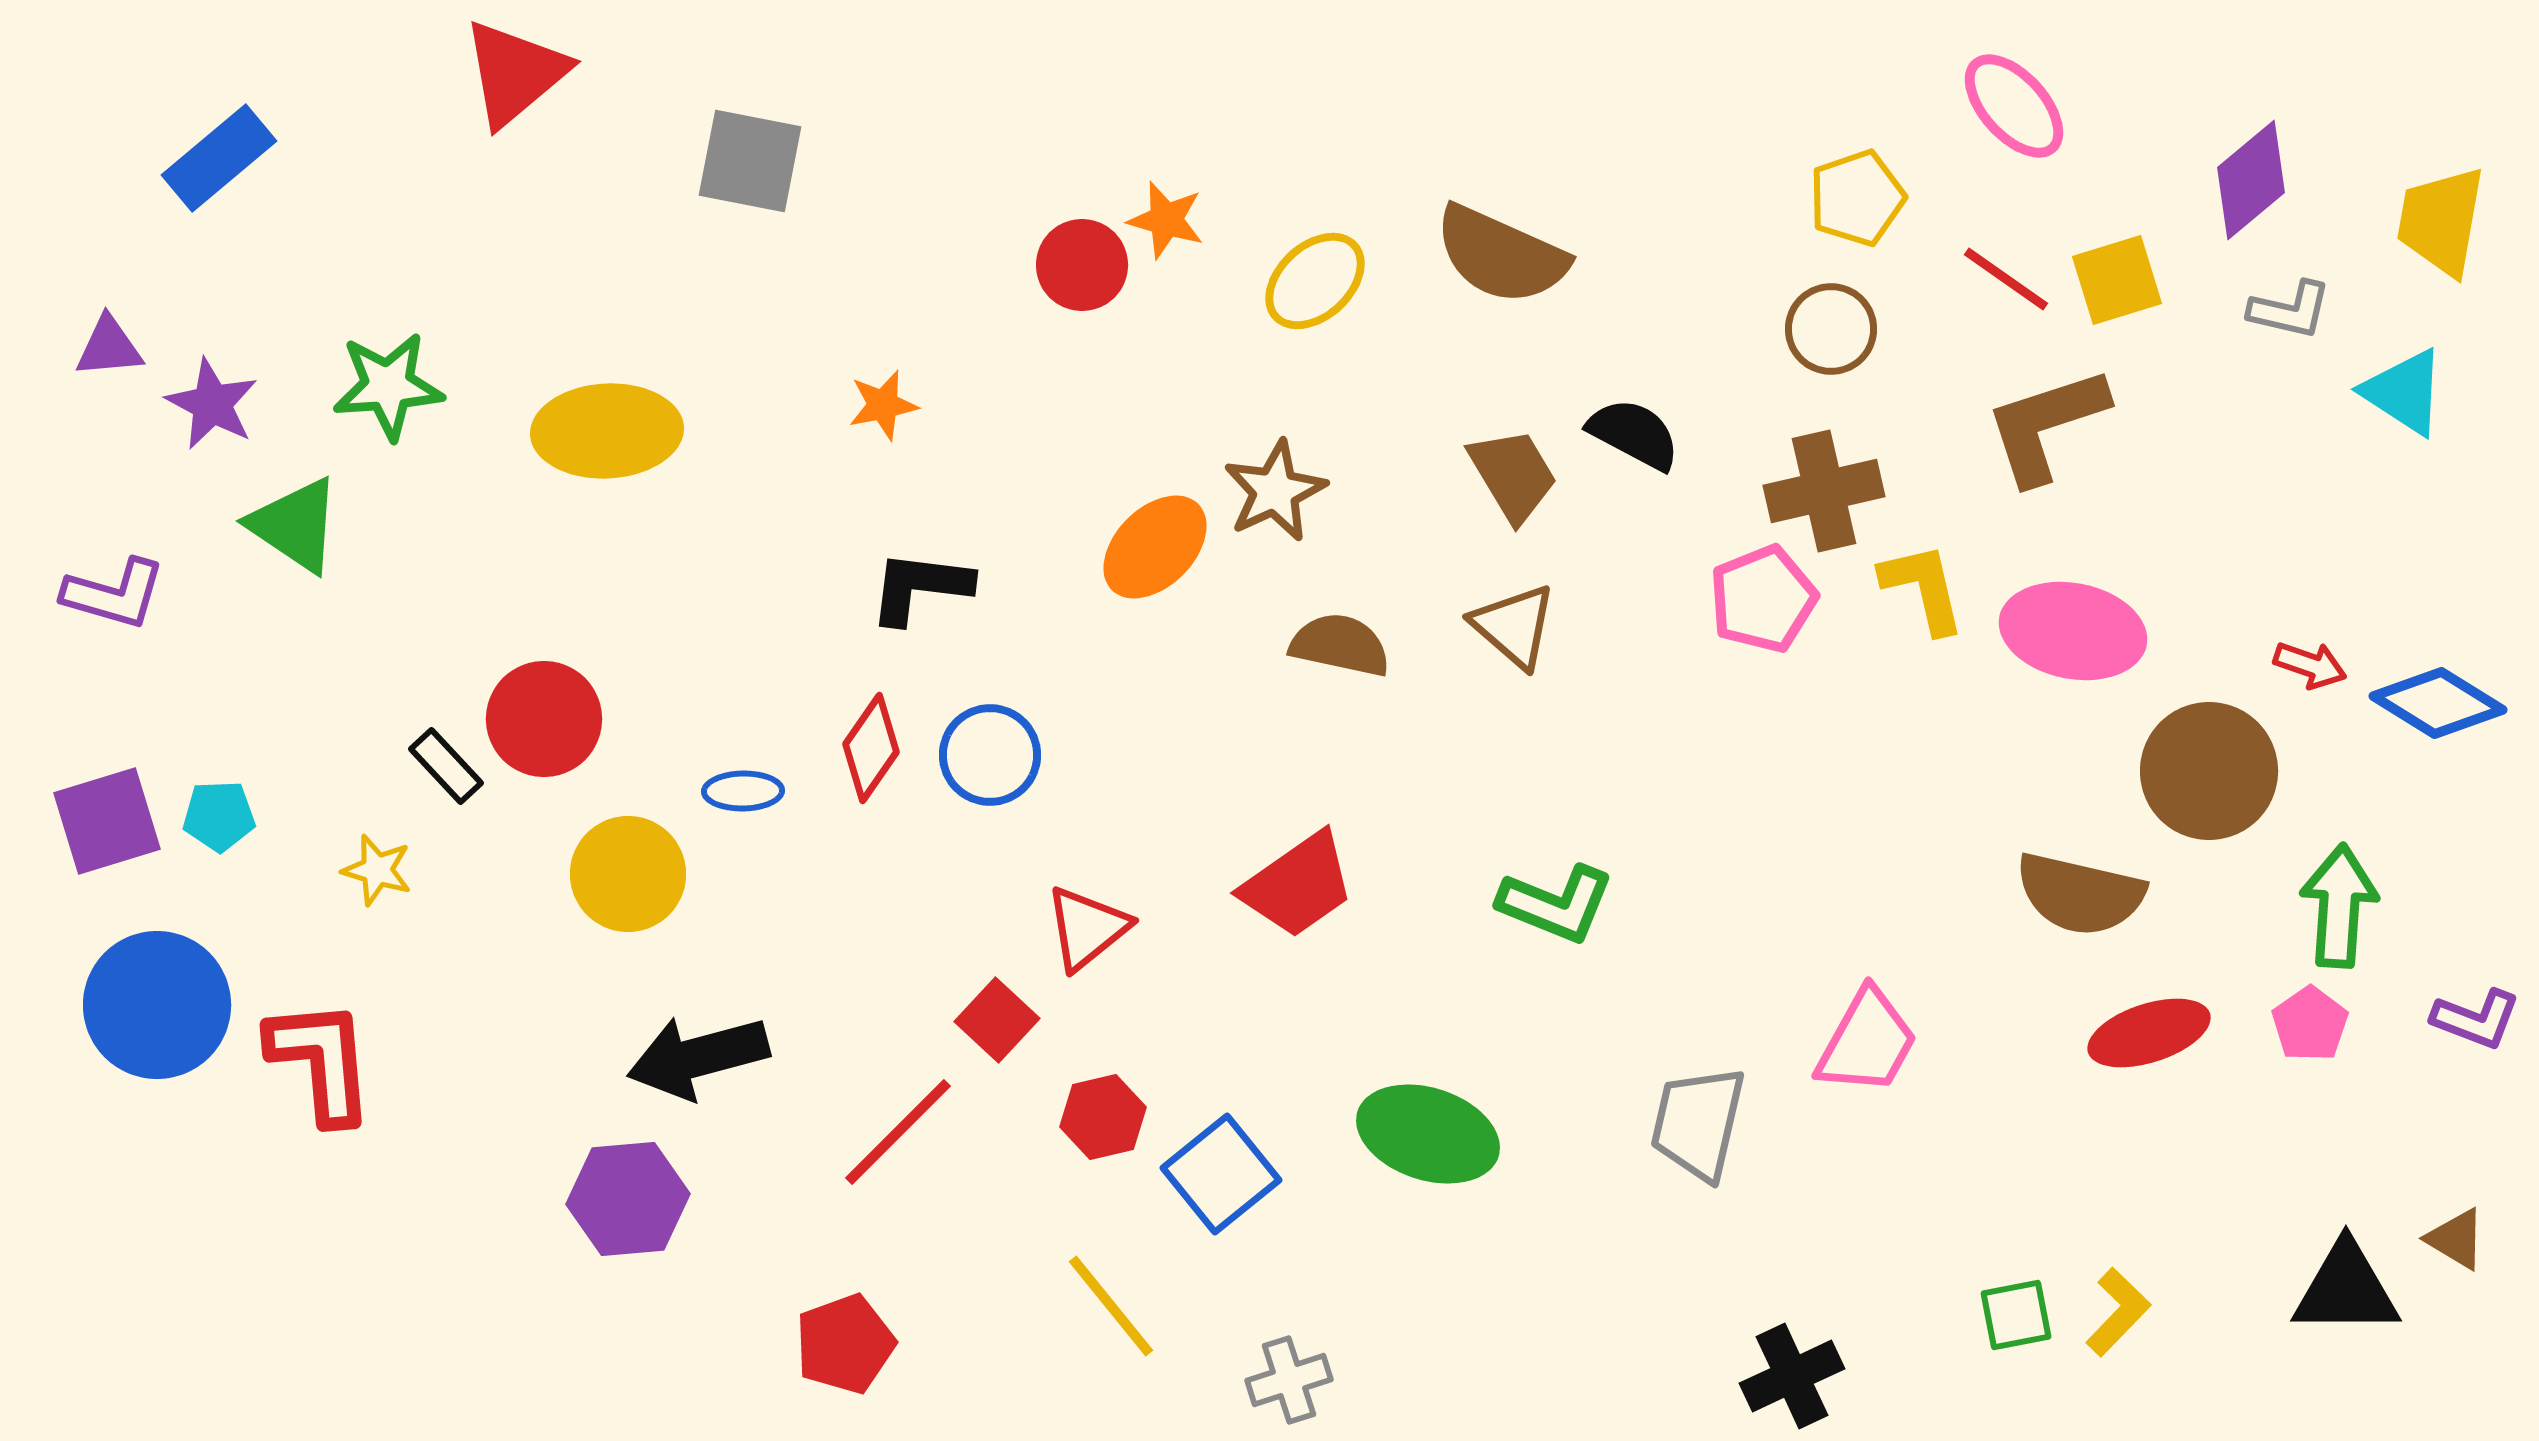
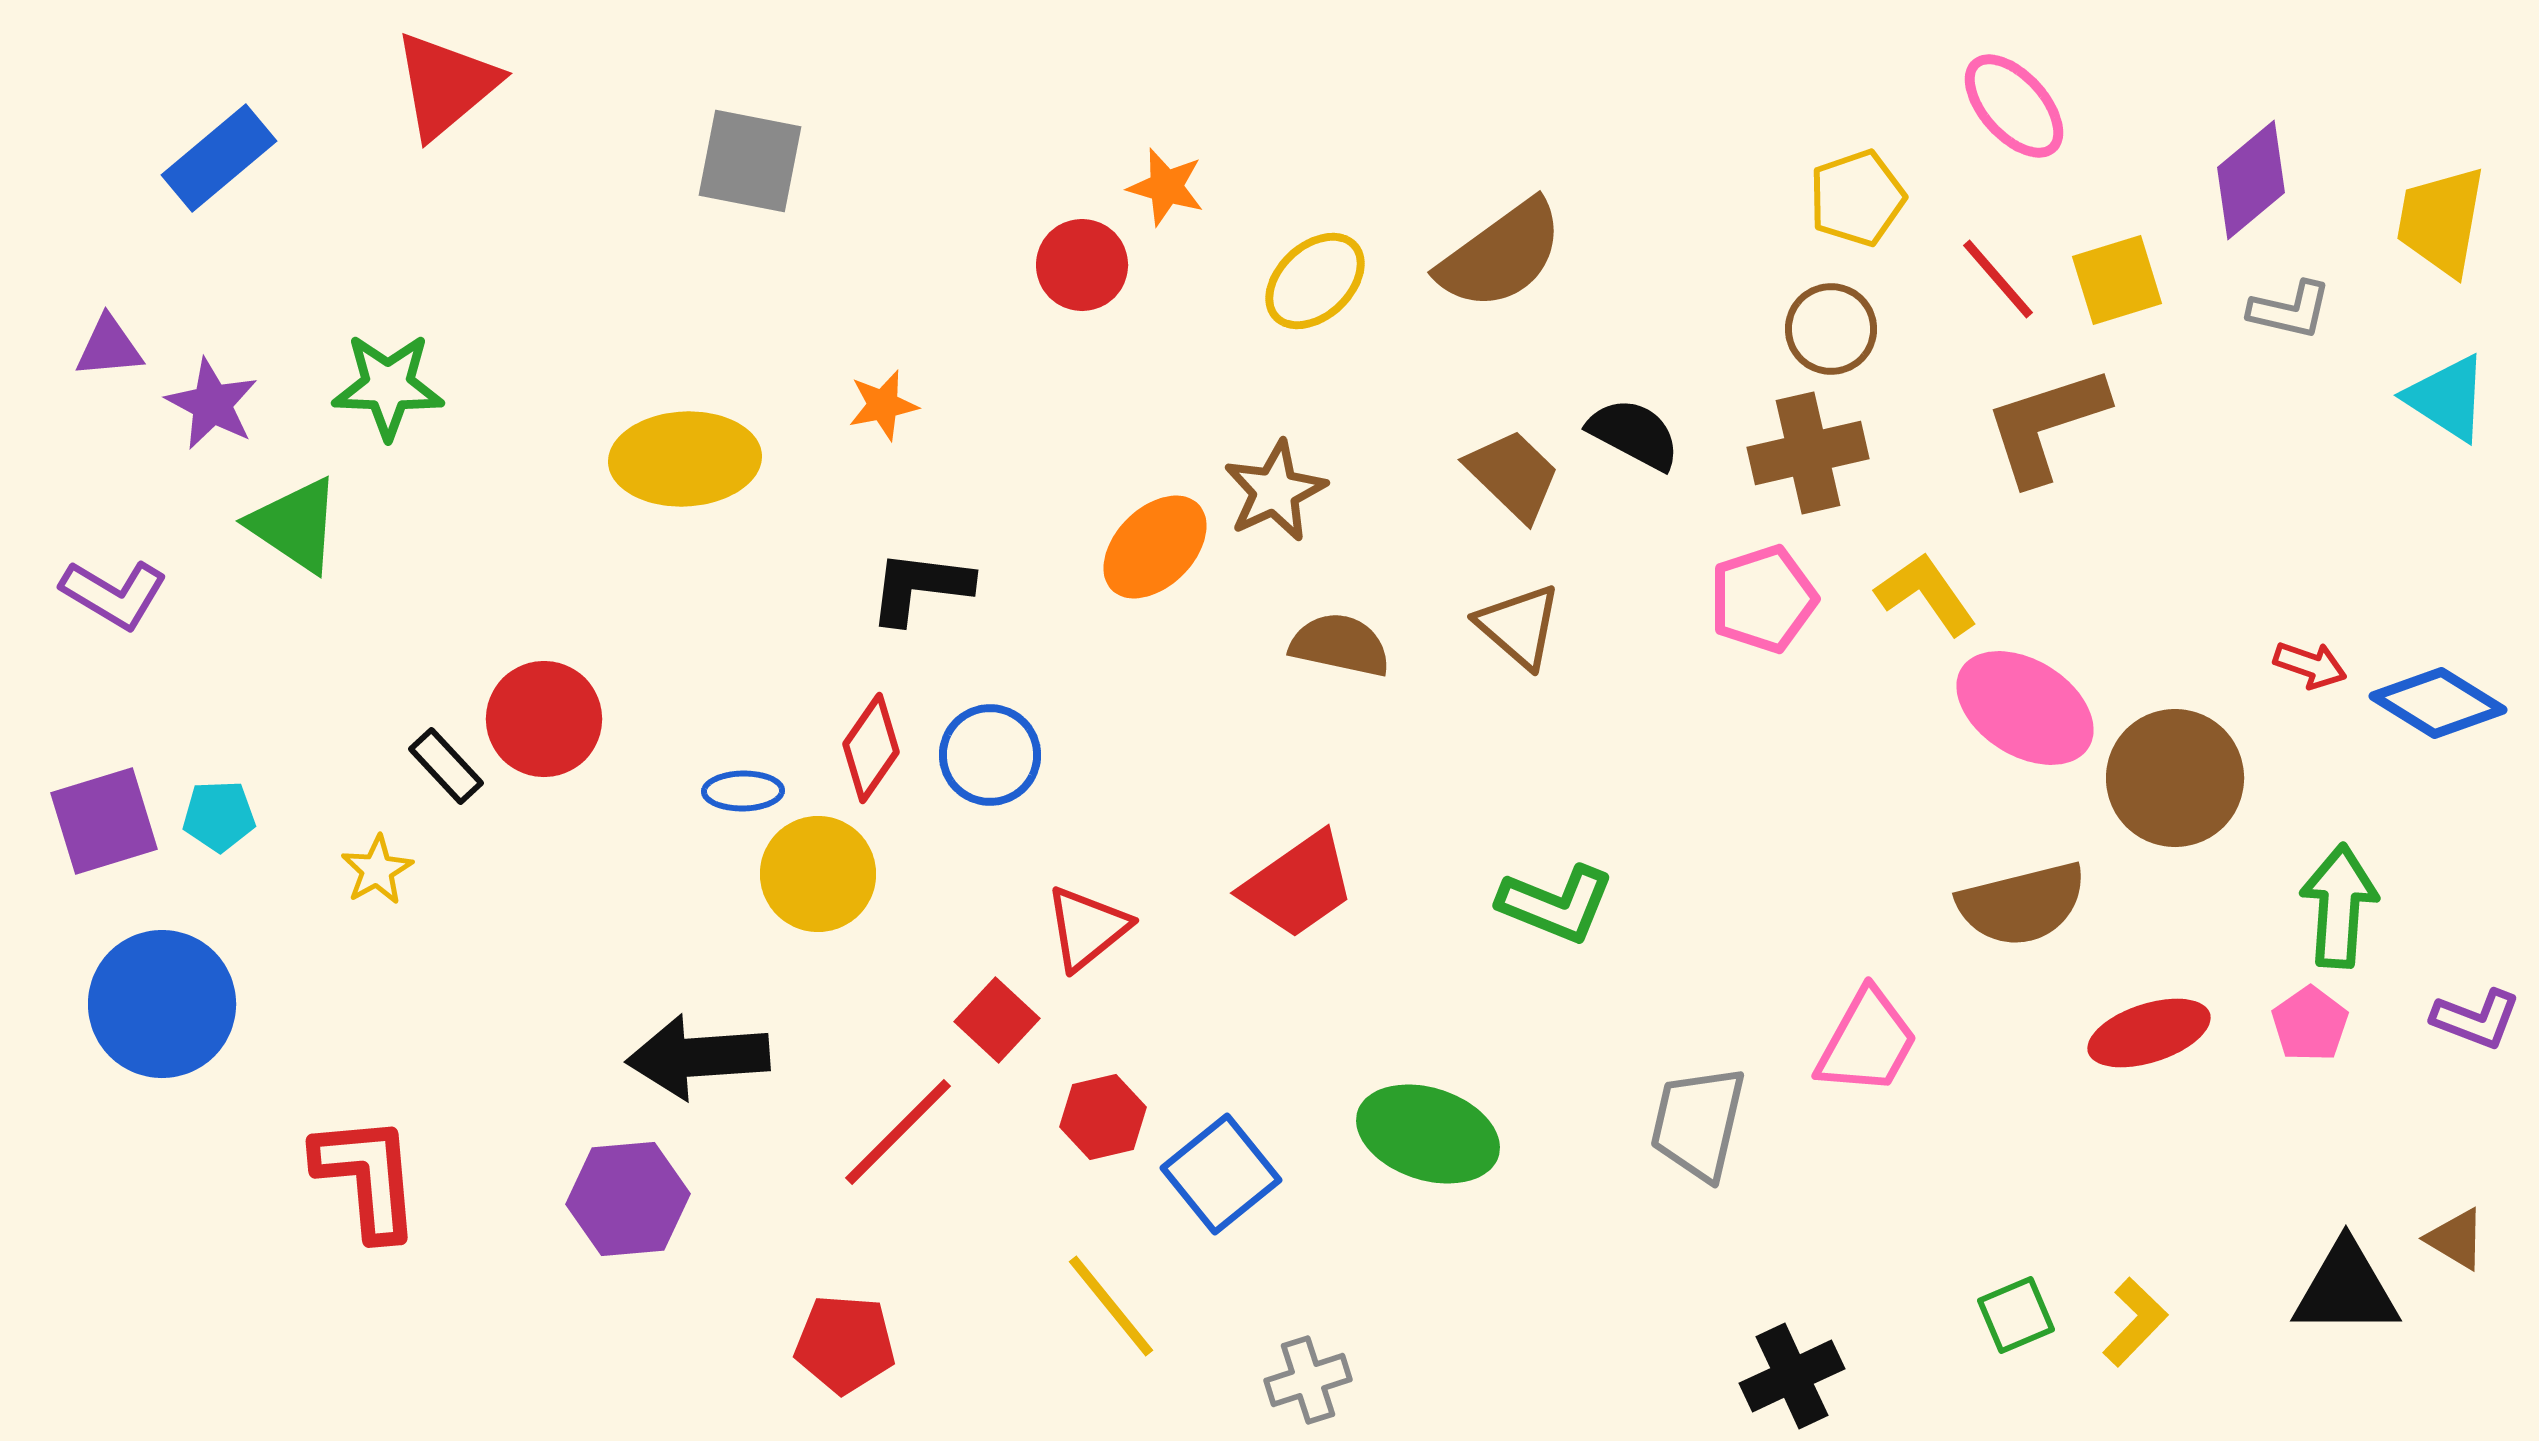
red triangle at (515, 73): moved 69 px left, 12 px down
orange star at (1166, 220): moved 33 px up
brown semicircle at (1501, 255): rotated 60 degrees counterclockwise
red line at (2006, 279): moved 8 px left; rotated 14 degrees clockwise
green star at (388, 386): rotated 6 degrees clockwise
cyan triangle at (2404, 392): moved 43 px right, 6 px down
yellow ellipse at (607, 431): moved 78 px right, 28 px down
brown trapezoid at (1513, 475): rotated 15 degrees counterclockwise
brown cross at (1824, 491): moved 16 px left, 38 px up
yellow L-shape at (1923, 588): moved 3 px right, 6 px down; rotated 22 degrees counterclockwise
purple L-shape at (114, 594): rotated 15 degrees clockwise
pink pentagon at (1763, 599): rotated 4 degrees clockwise
brown triangle at (1514, 626): moved 5 px right
pink ellipse at (2073, 631): moved 48 px left, 77 px down; rotated 21 degrees clockwise
brown circle at (2209, 771): moved 34 px left, 7 px down
purple square at (107, 821): moved 3 px left
yellow star at (377, 870): rotated 26 degrees clockwise
yellow circle at (628, 874): moved 190 px right
brown semicircle at (2080, 894): moved 58 px left, 10 px down; rotated 27 degrees counterclockwise
blue circle at (157, 1005): moved 5 px right, 1 px up
black arrow at (698, 1057): rotated 11 degrees clockwise
red L-shape at (321, 1061): moved 46 px right, 116 px down
yellow L-shape at (2118, 1312): moved 17 px right, 10 px down
green square at (2016, 1315): rotated 12 degrees counterclockwise
red pentagon at (845, 1344): rotated 24 degrees clockwise
gray cross at (1289, 1380): moved 19 px right
